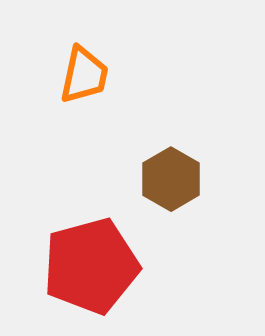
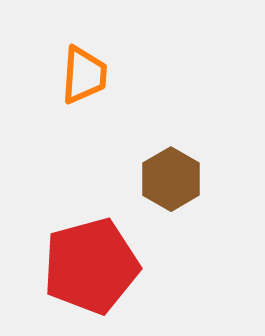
orange trapezoid: rotated 8 degrees counterclockwise
